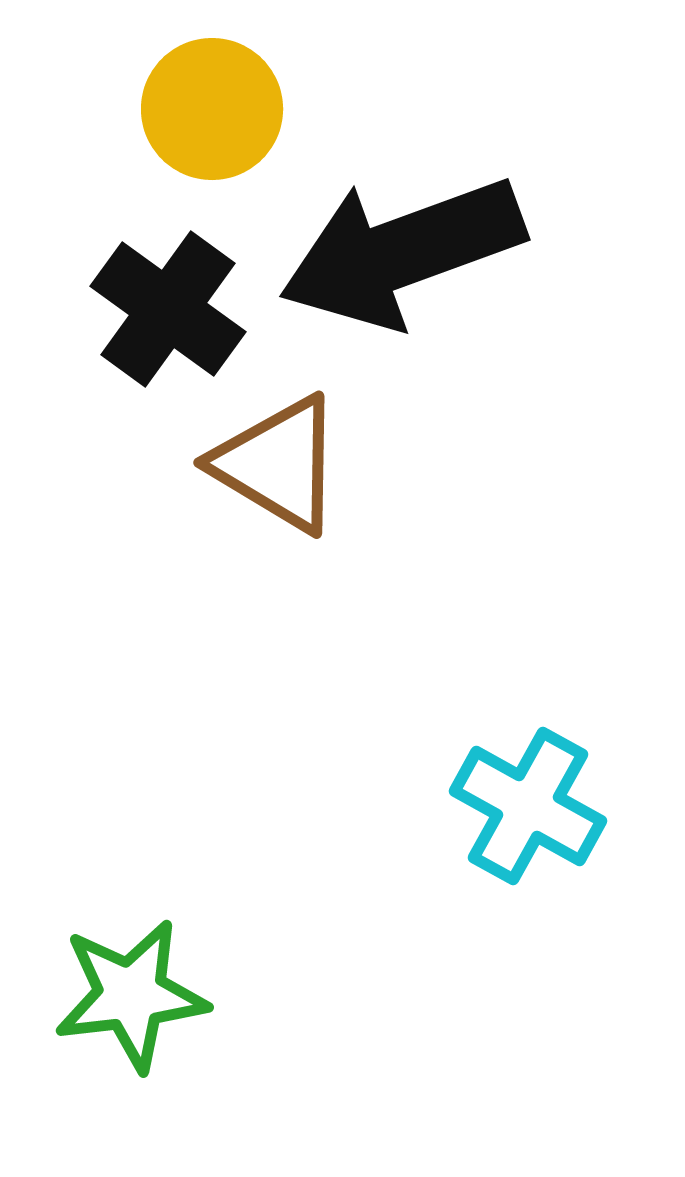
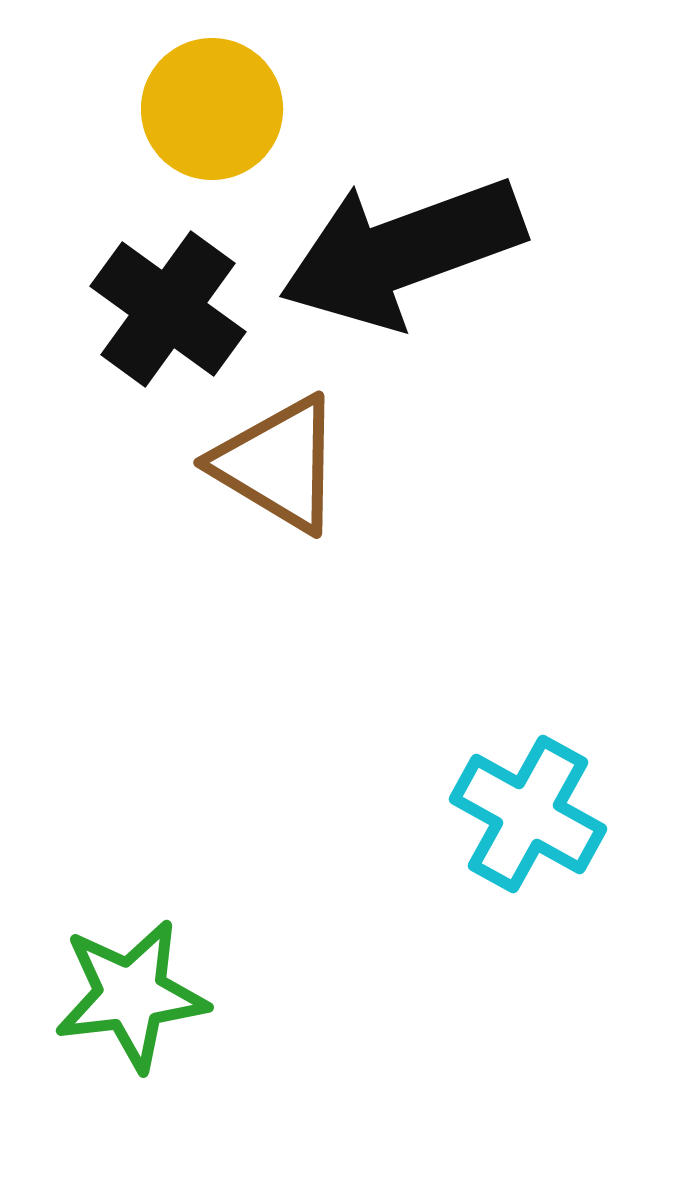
cyan cross: moved 8 px down
